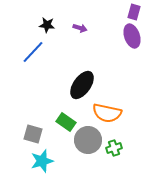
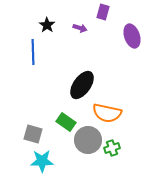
purple rectangle: moved 31 px left
black star: rotated 28 degrees clockwise
blue line: rotated 45 degrees counterclockwise
green cross: moved 2 px left
cyan star: rotated 15 degrees clockwise
